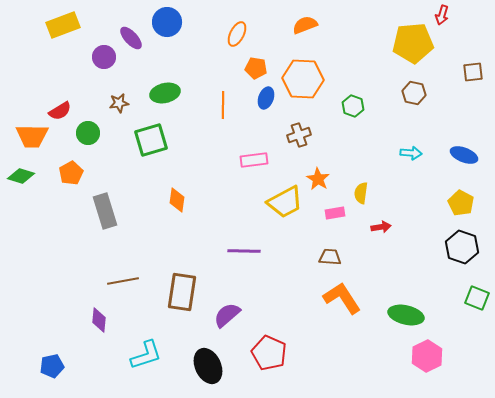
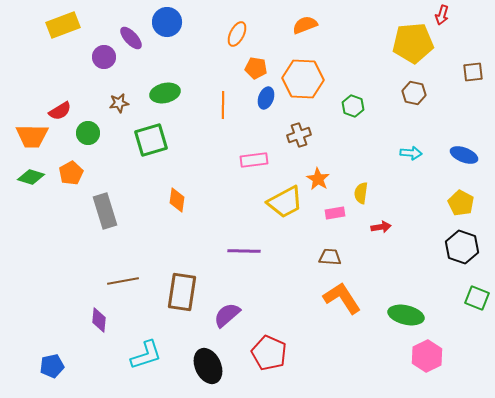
green diamond at (21, 176): moved 10 px right, 1 px down
